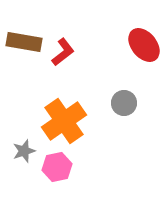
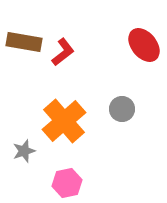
gray circle: moved 2 px left, 6 px down
orange cross: rotated 6 degrees counterclockwise
pink hexagon: moved 10 px right, 16 px down
